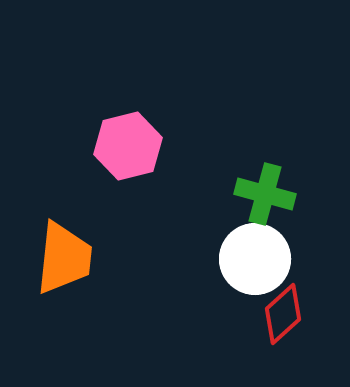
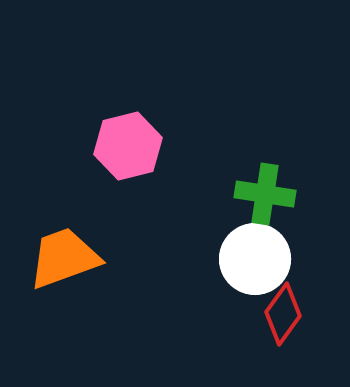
green cross: rotated 6 degrees counterclockwise
orange trapezoid: rotated 116 degrees counterclockwise
red diamond: rotated 12 degrees counterclockwise
